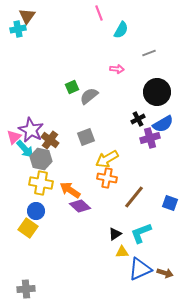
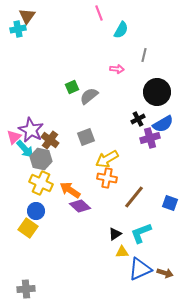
gray line: moved 5 px left, 2 px down; rotated 56 degrees counterclockwise
yellow cross: rotated 15 degrees clockwise
